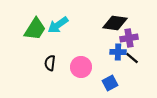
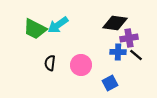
green trapezoid: rotated 85 degrees clockwise
black line: moved 4 px right, 3 px up
pink circle: moved 2 px up
